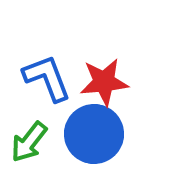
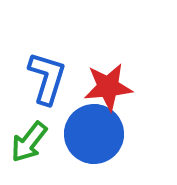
blue L-shape: rotated 38 degrees clockwise
red star: moved 4 px right, 5 px down
